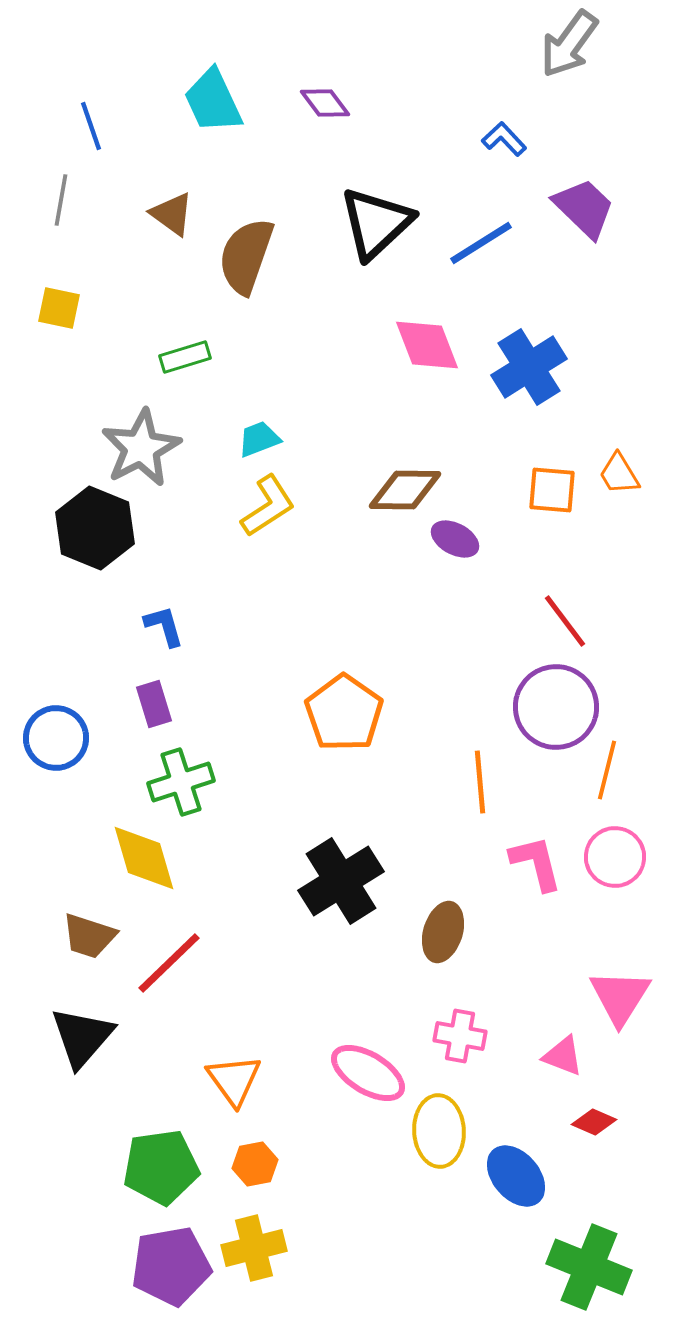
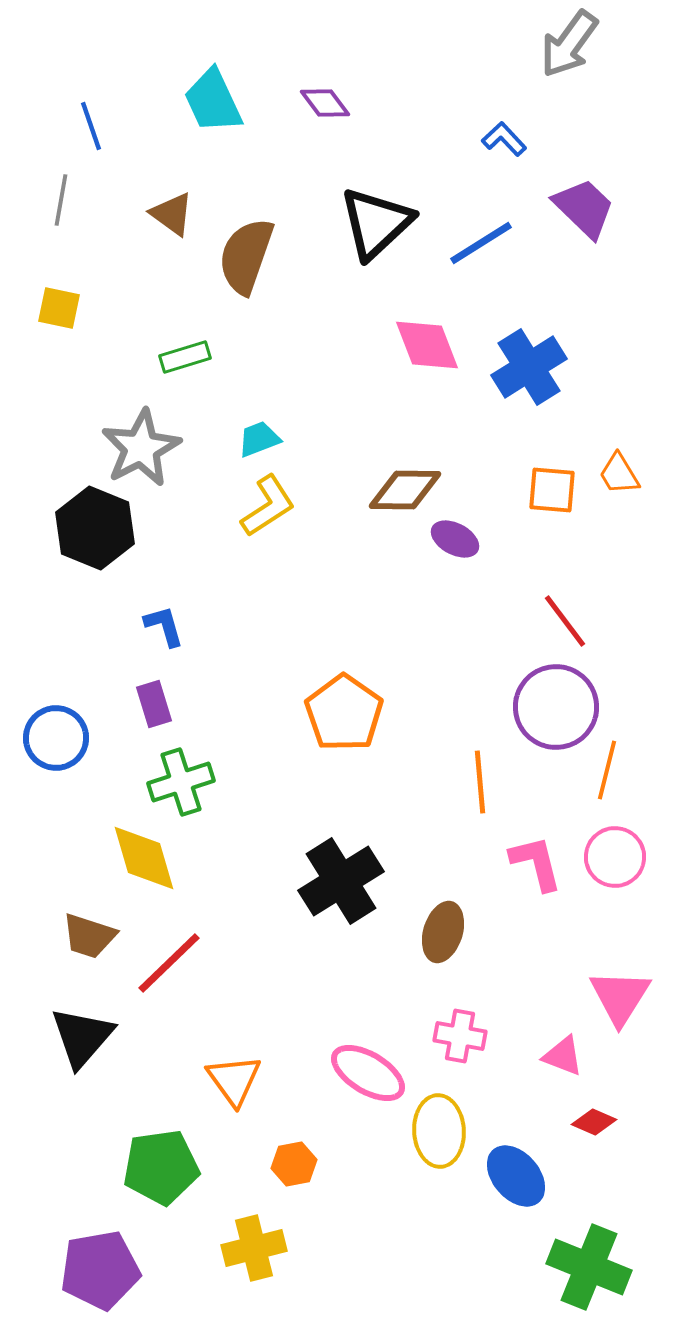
orange hexagon at (255, 1164): moved 39 px right
purple pentagon at (171, 1266): moved 71 px left, 4 px down
